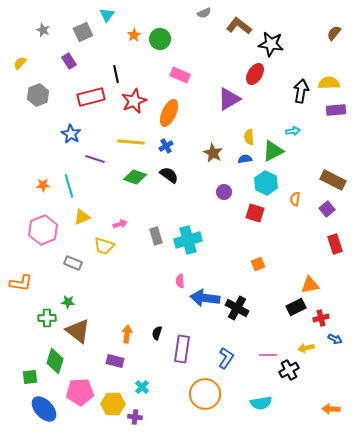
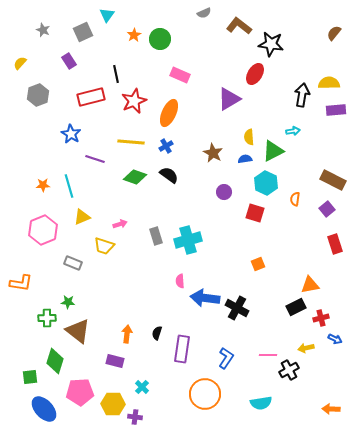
black arrow at (301, 91): moved 1 px right, 4 px down
